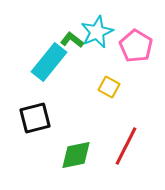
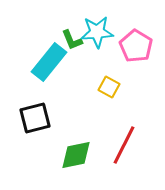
cyan star: rotated 20 degrees clockwise
green L-shape: rotated 150 degrees counterclockwise
red line: moved 2 px left, 1 px up
